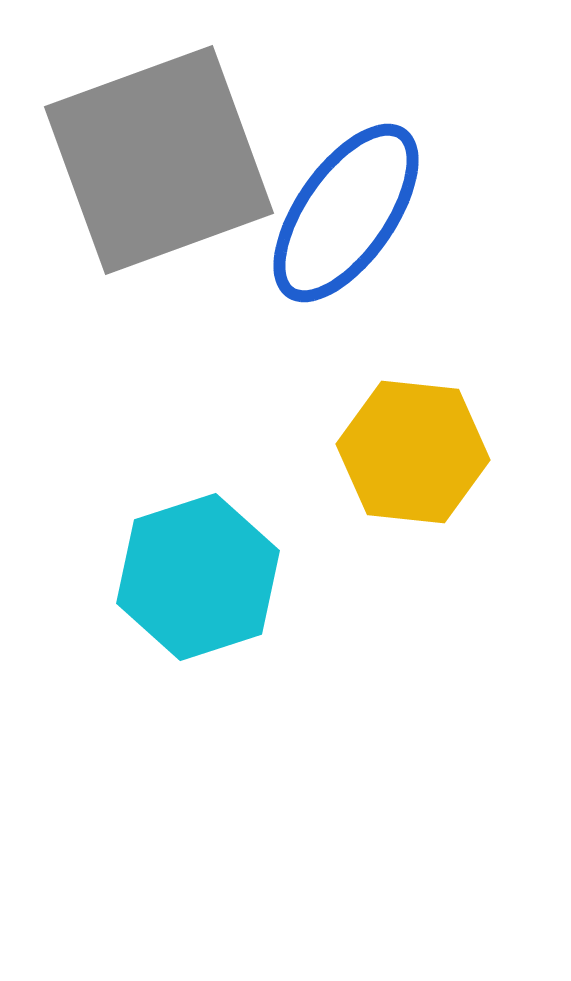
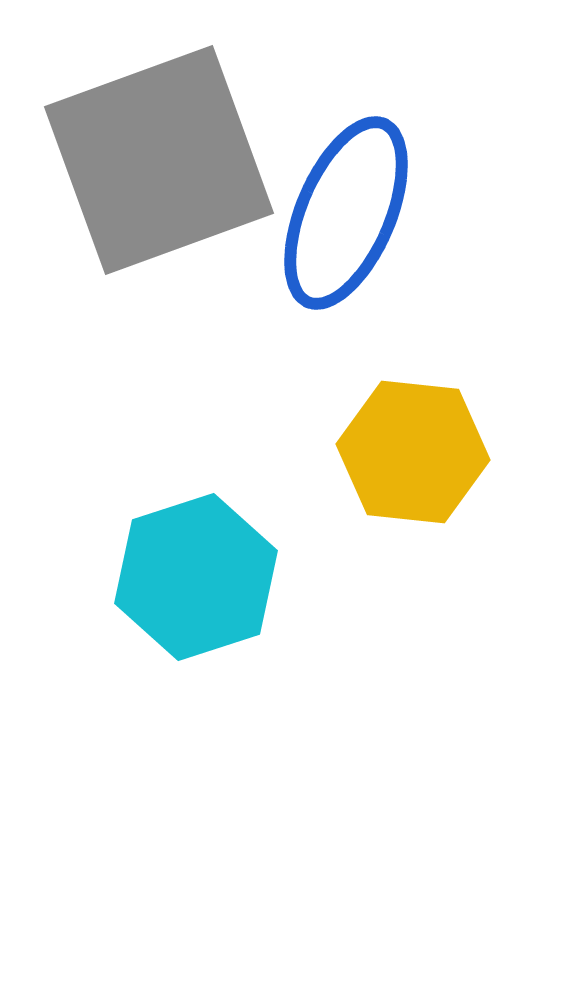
blue ellipse: rotated 12 degrees counterclockwise
cyan hexagon: moved 2 px left
